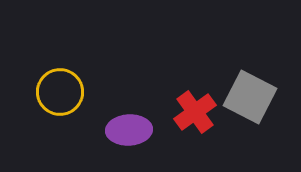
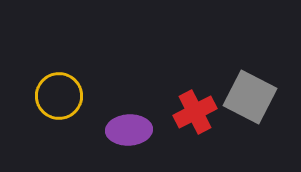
yellow circle: moved 1 px left, 4 px down
red cross: rotated 9 degrees clockwise
